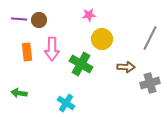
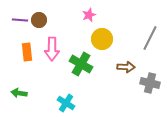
pink star: rotated 16 degrees counterclockwise
purple line: moved 1 px right, 1 px down
gray cross: rotated 30 degrees clockwise
